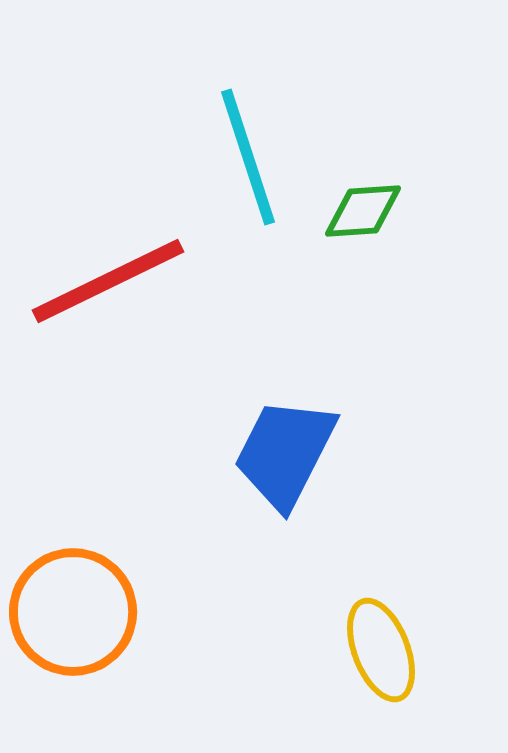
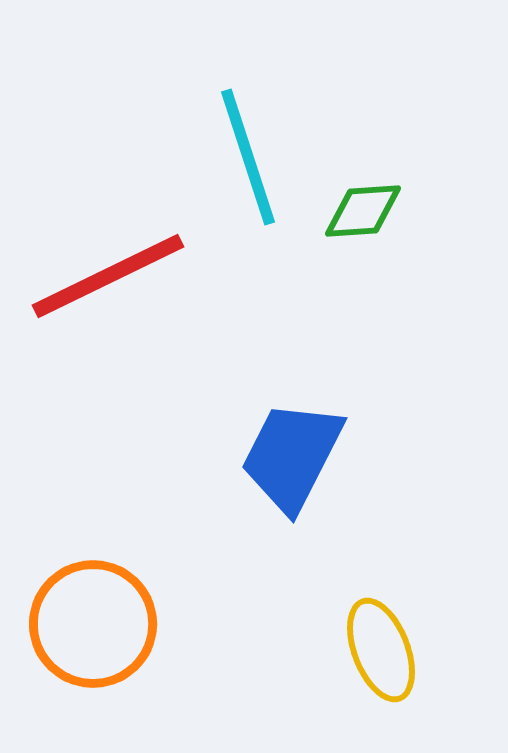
red line: moved 5 px up
blue trapezoid: moved 7 px right, 3 px down
orange circle: moved 20 px right, 12 px down
